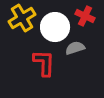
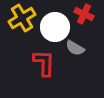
red cross: moved 1 px left, 2 px up
gray semicircle: rotated 132 degrees counterclockwise
